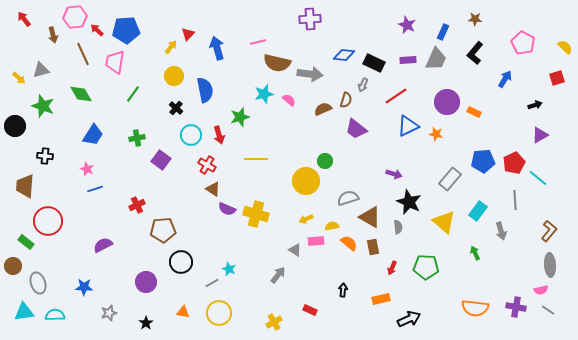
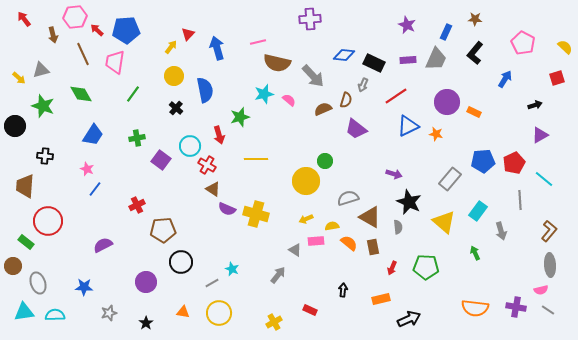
blue rectangle at (443, 32): moved 3 px right
gray arrow at (310, 74): moved 3 px right, 2 px down; rotated 40 degrees clockwise
cyan circle at (191, 135): moved 1 px left, 11 px down
cyan line at (538, 178): moved 6 px right, 1 px down
blue line at (95, 189): rotated 35 degrees counterclockwise
gray line at (515, 200): moved 5 px right
cyan star at (229, 269): moved 3 px right
